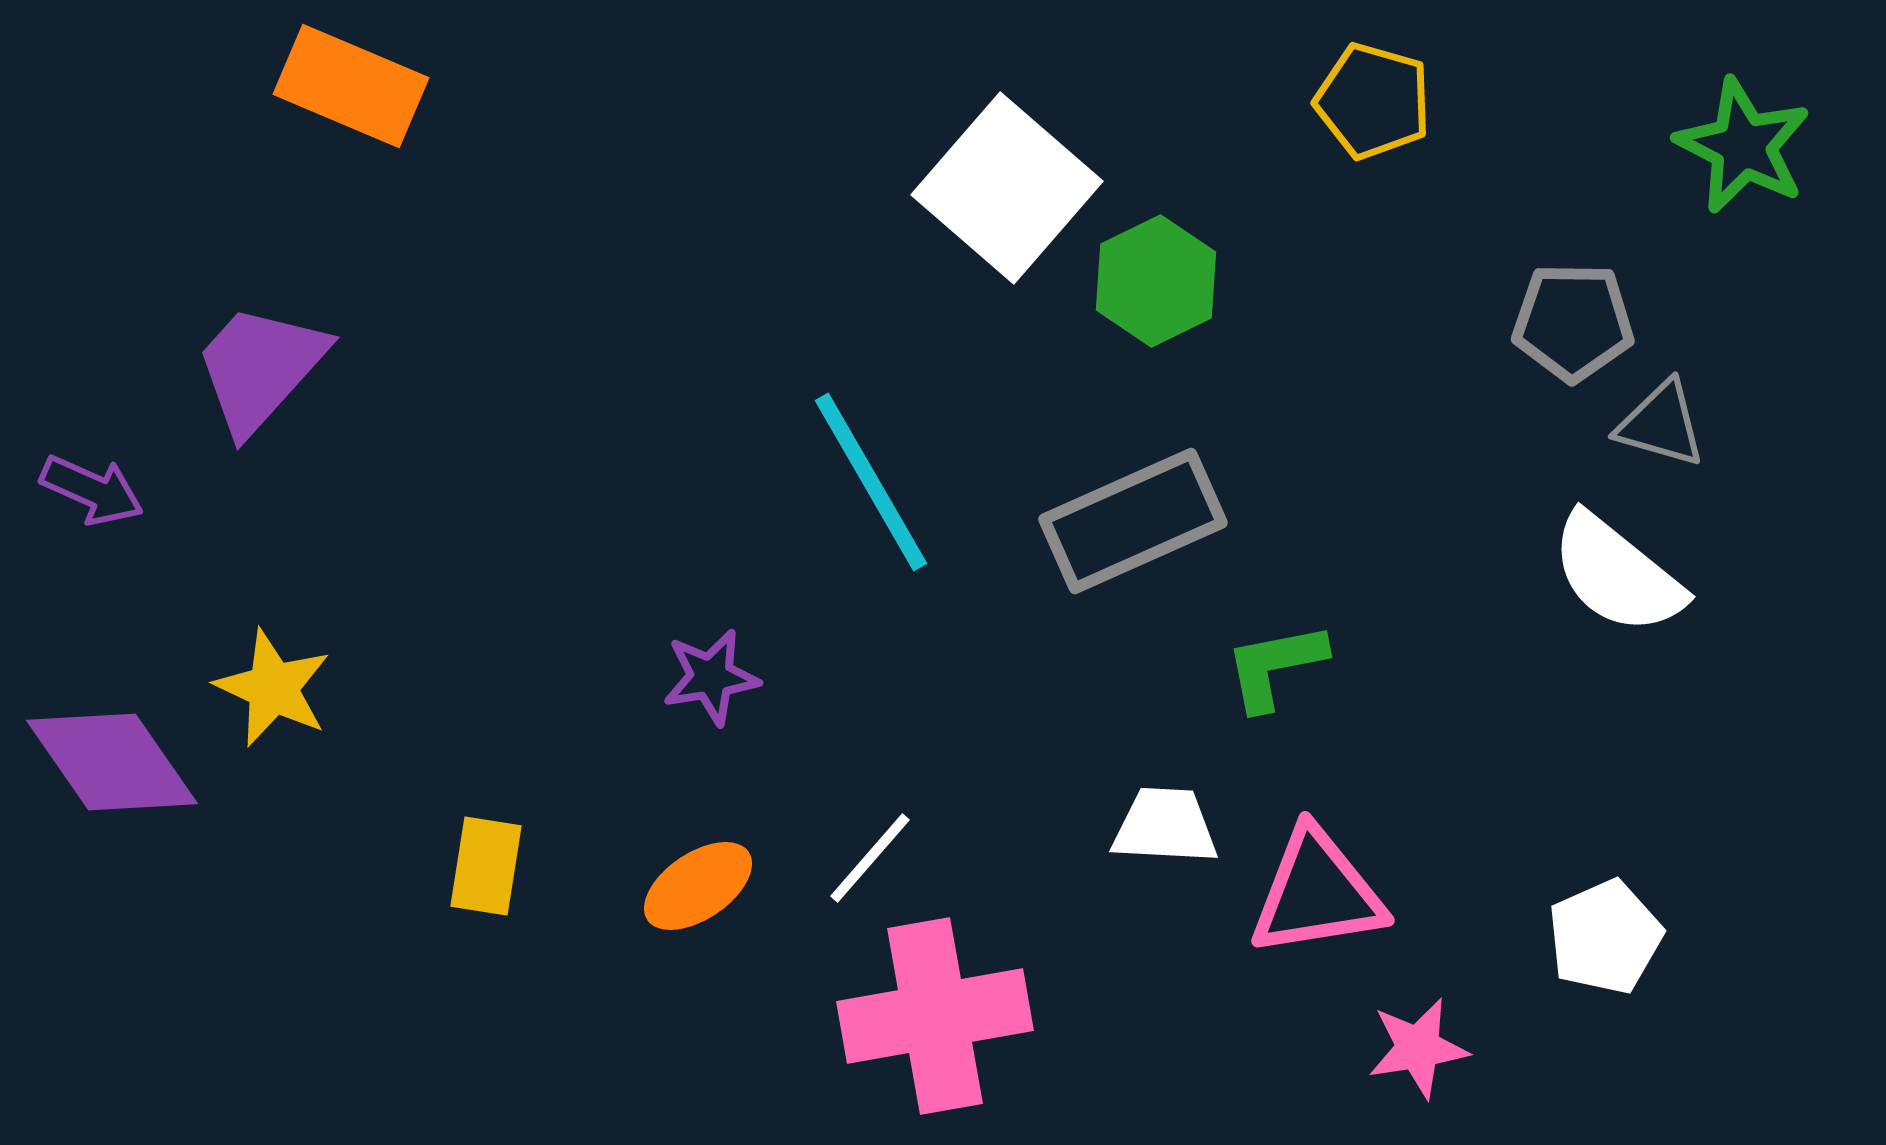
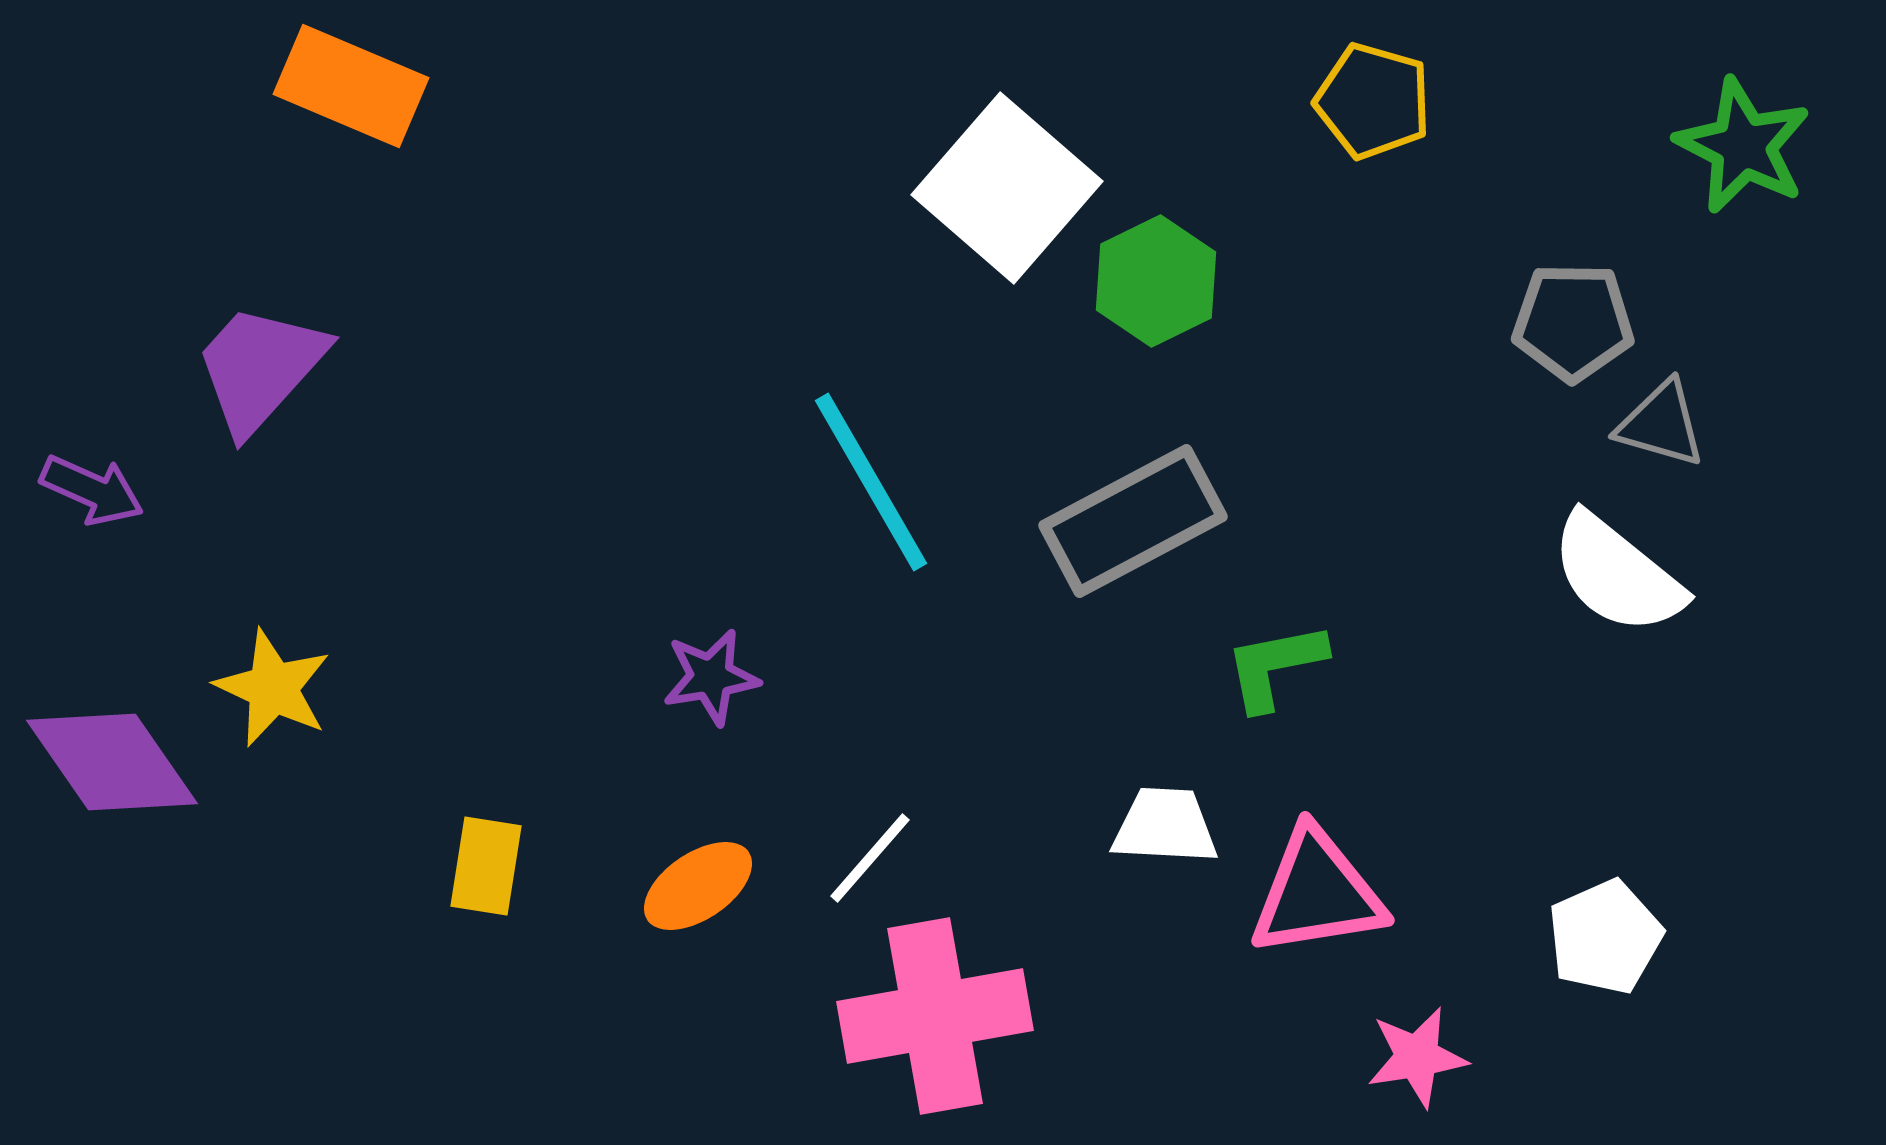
gray rectangle: rotated 4 degrees counterclockwise
pink star: moved 1 px left, 9 px down
